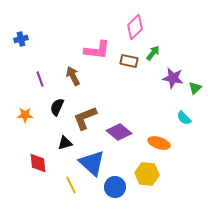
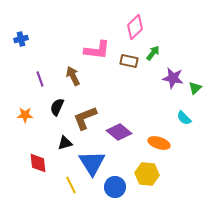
blue triangle: rotated 16 degrees clockwise
